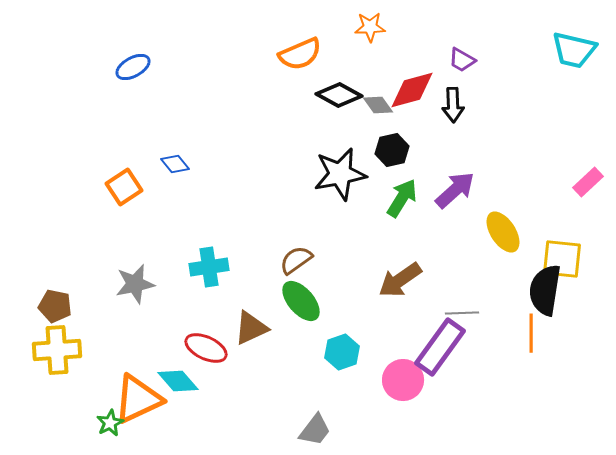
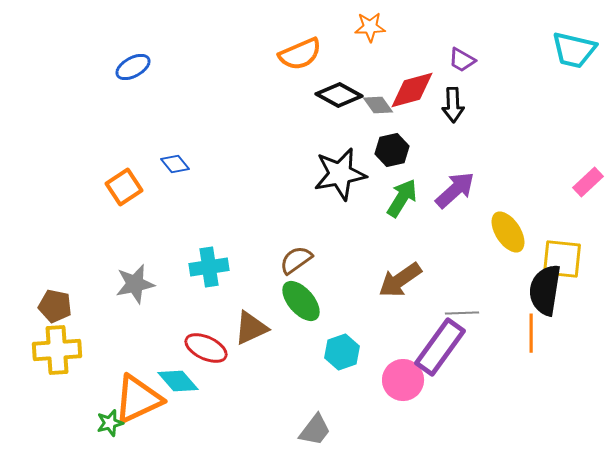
yellow ellipse: moved 5 px right
green star: rotated 12 degrees clockwise
